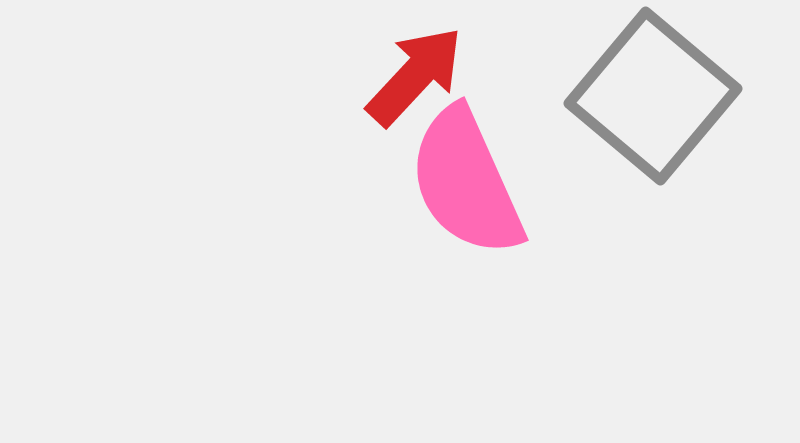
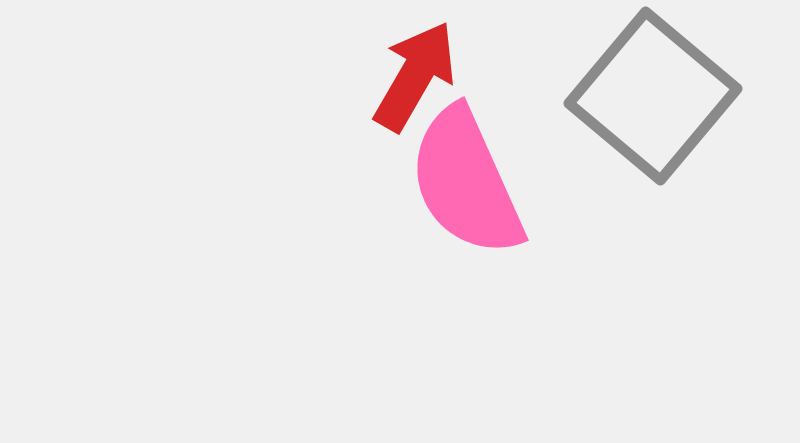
red arrow: rotated 13 degrees counterclockwise
